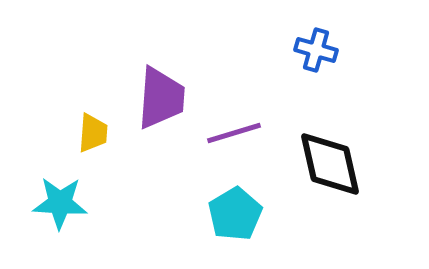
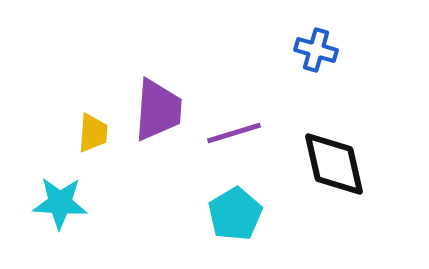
purple trapezoid: moved 3 px left, 12 px down
black diamond: moved 4 px right
